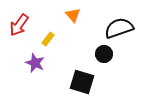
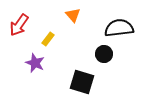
black semicircle: rotated 12 degrees clockwise
